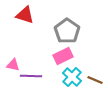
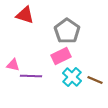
pink rectangle: moved 2 px left
